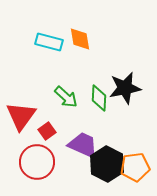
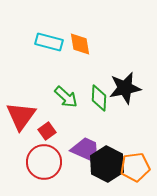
orange diamond: moved 5 px down
purple trapezoid: moved 3 px right, 5 px down
red circle: moved 7 px right
